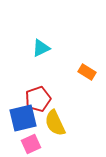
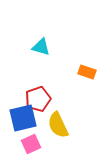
cyan triangle: moved 1 px up; rotated 42 degrees clockwise
orange rectangle: rotated 12 degrees counterclockwise
yellow semicircle: moved 3 px right, 2 px down
